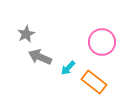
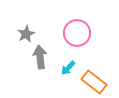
pink circle: moved 25 px left, 9 px up
gray arrow: rotated 60 degrees clockwise
